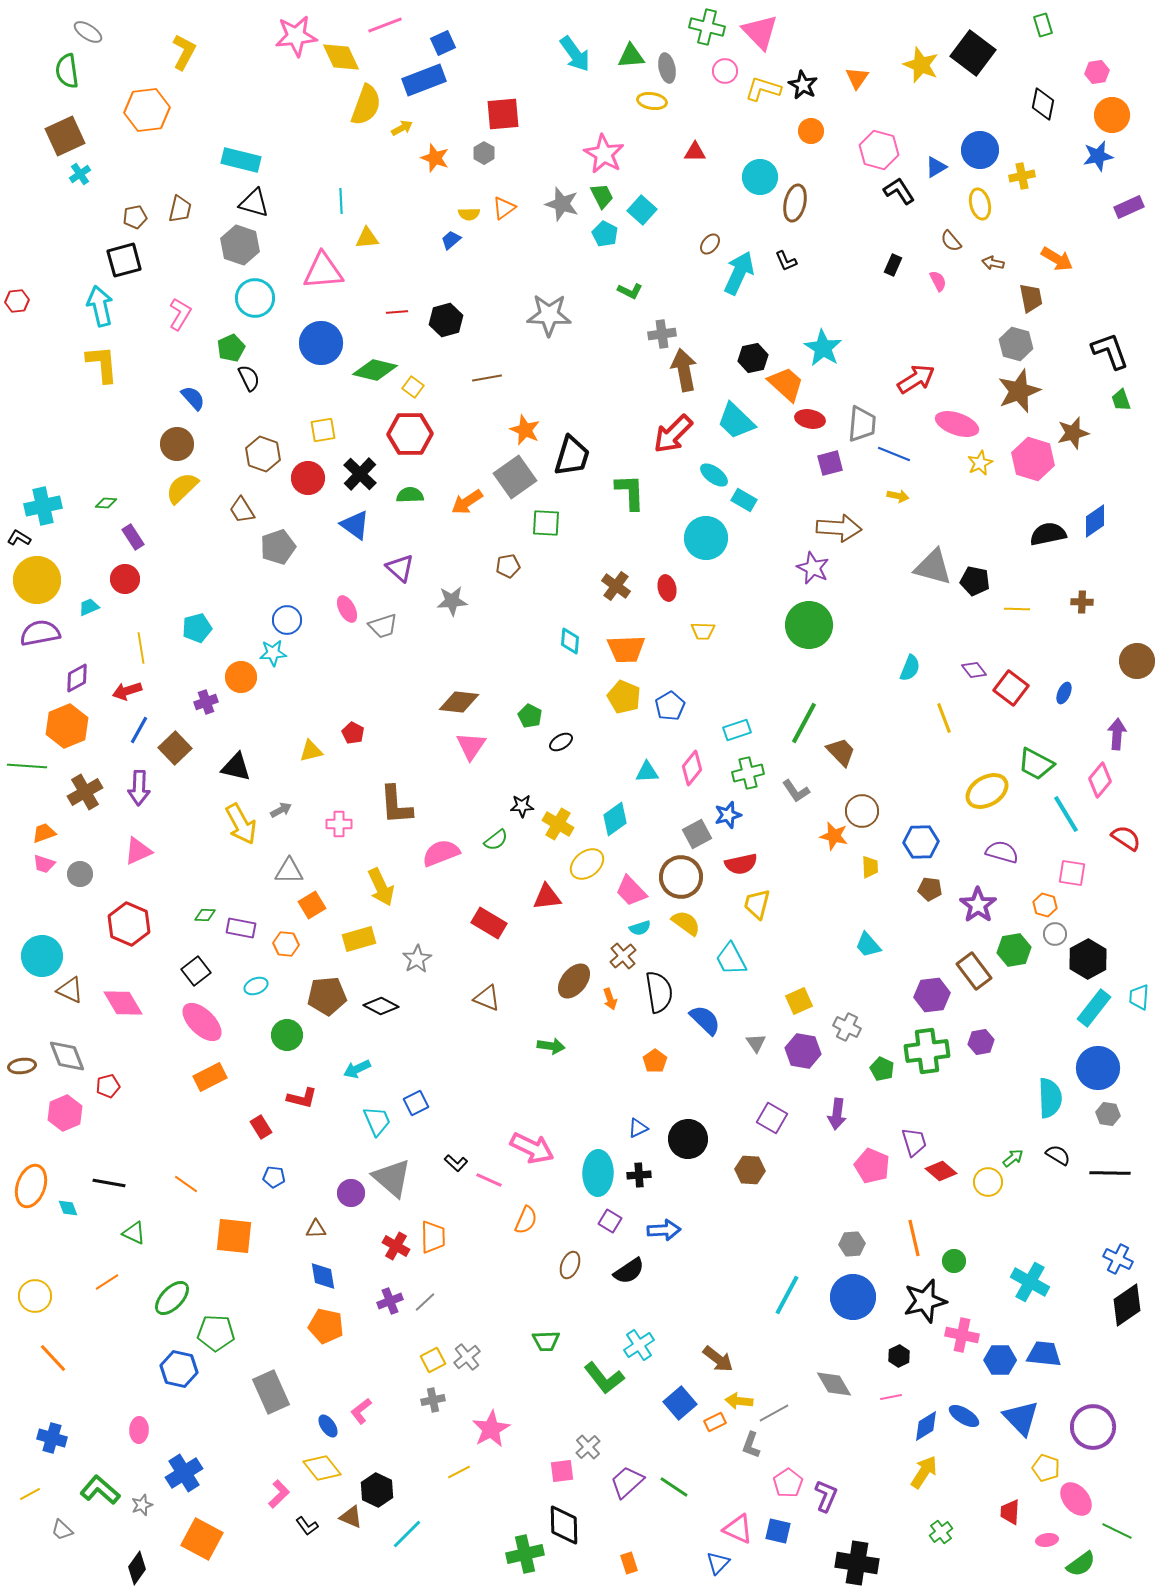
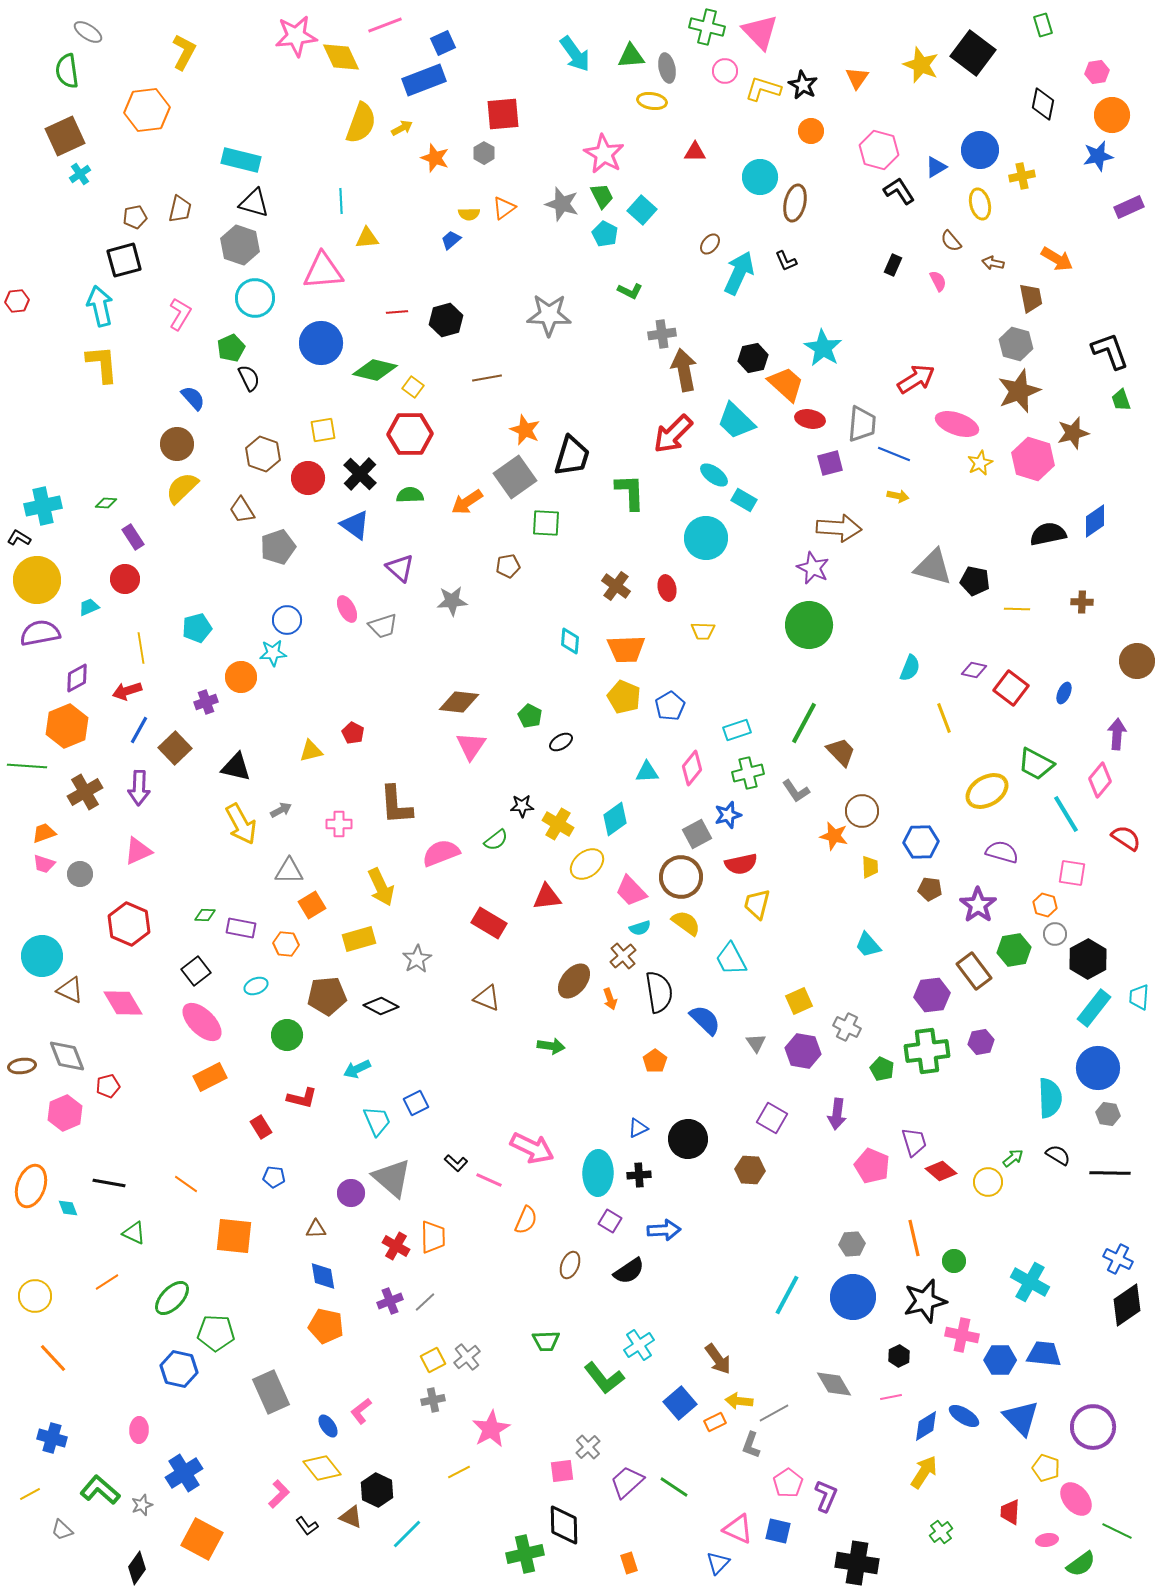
yellow semicircle at (366, 105): moved 5 px left, 18 px down
purple diamond at (974, 670): rotated 40 degrees counterclockwise
brown arrow at (718, 1359): rotated 16 degrees clockwise
